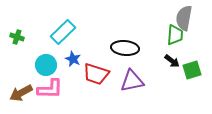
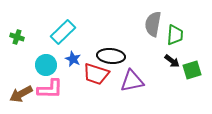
gray semicircle: moved 31 px left, 6 px down
black ellipse: moved 14 px left, 8 px down
brown arrow: moved 1 px down
